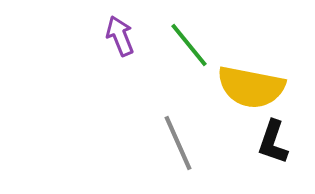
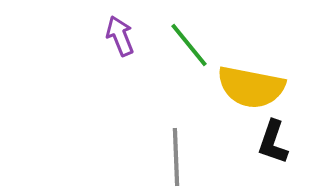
gray line: moved 2 px left, 14 px down; rotated 22 degrees clockwise
